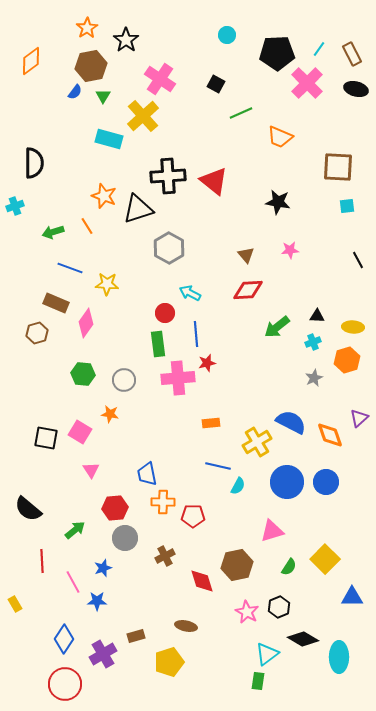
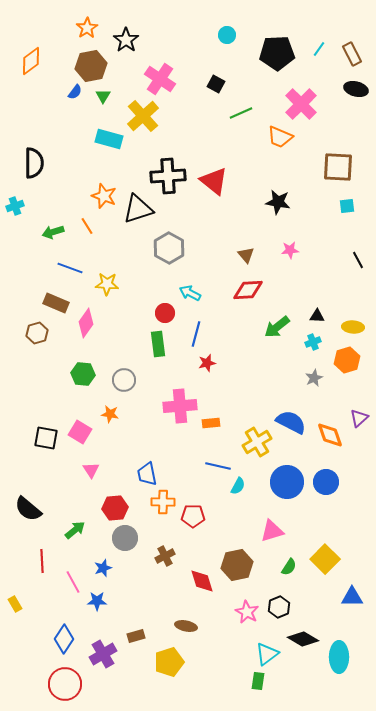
pink cross at (307, 83): moved 6 px left, 21 px down
blue line at (196, 334): rotated 20 degrees clockwise
pink cross at (178, 378): moved 2 px right, 28 px down
